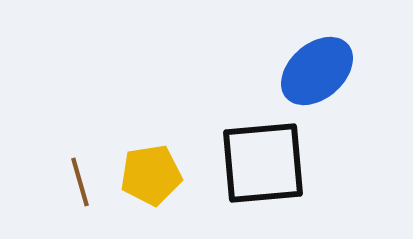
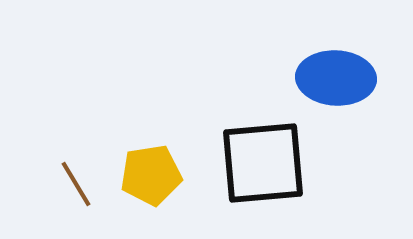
blue ellipse: moved 19 px right, 7 px down; rotated 44 degrees clockwise
brown line: moved 4 px left, 2 px down; rotated 15 degrees counterclockwise
